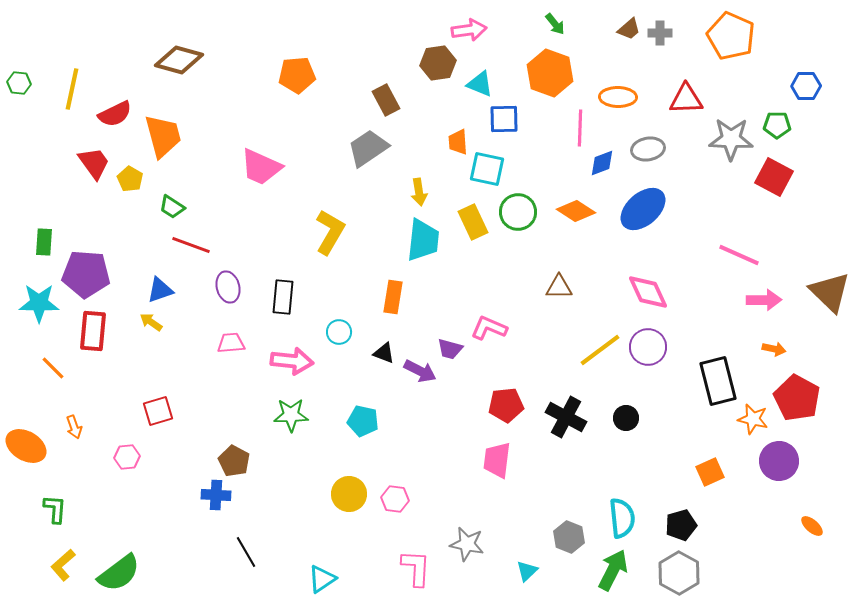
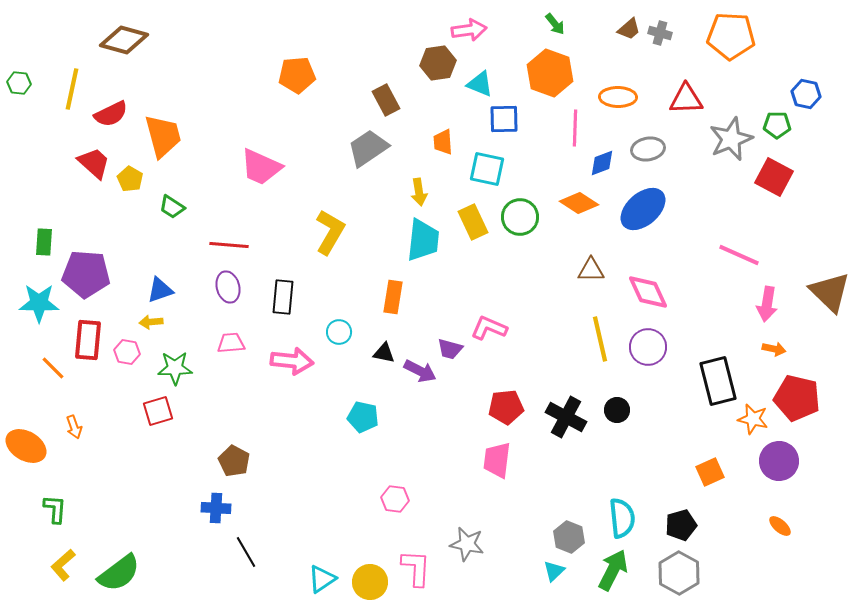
gray cross at (660, 33): rotated 15 degrees clockwise
orange pentagon at (731, 36): rotated 21 degrees counterclockwise
brown diamond at (179, 60): moved 55 px left, 20 px up
blue hexagon at (806, 86): moved 8 px down; rotated 12 degrees clockwise
red semicircle at (115, 114): moved 4 px left
pink line at (580, 128): moved 5 px left
gray star at (731, 139): rotated 24 degrees counterclockwise
orange trapezoid at (458, 142): moved 15 px left
red trapezoid at (94, 163): rotated 12 degrees counterclockwise
orange diamond at (576, 211): moved 3 px right, 8 px up
green circle at (518, 212): moved 2 px right, 5 px down
red line at (191, 245): moved 38 px right; rotated 15 degrees counterclockwise
brown triangle at (559, 287): moved 32 px right, 17 px up
pink arrow at (764, 300): moved 3 px right, 4 px down; rotated 100 degrees clockwise
yellow arrow at (151, 322): rotated 40 degrees counterclockwise
red rectangle at (93, 331): moved 5 px left, 9 px down
yellow line at (600, 350): moved 11 px up; rotated 66 degrees counterclockwise
black triangle at (384, 353): rotated 10 degrees counterclockwise
red pentagon at (797, 398): rotated 15 degrees counterclockwise
red pentagon at (506, 405): moved 2 px down
green star at (291, 415): moved 116 px left, 47 px up
black circle at (626, 418): moved 9 px left, 8 px up
cyan pentagon at (363, 421): moved 4 px up
pink hexagon at (127, 457): moved 105 px up; rotated 15 degrees clockwise
yellow circle at (349, 494): moved 21 px right, 88 px down
blue cross at (216, 495): moved 13 px down
orange ellipse at (812, 526): moved 32 px left
cyan triangle at (527, 571): moved 27 px right
